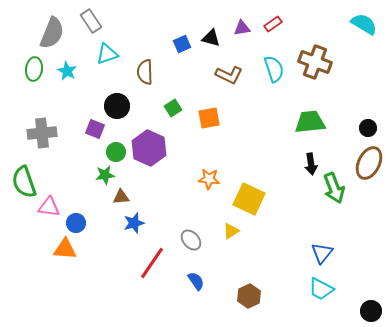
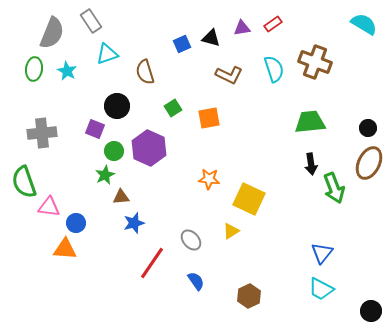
brown semicircle at (145, 72): rotated 15 degrees counterclockwise
green circle at (116, 152): moved 2 px left, 1 px up
green star at (105, 175): rotated 18 degrees counterclockwise
